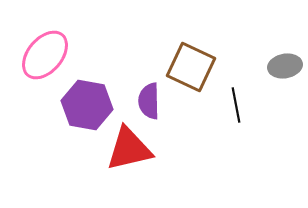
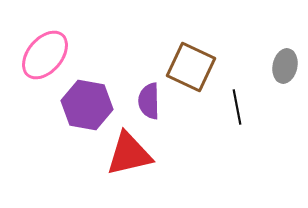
gray ellipse: rotated 68 degrees counterclockwise
black line: moved 1 px right, 2 px down
red triangle: moved 5 px down
